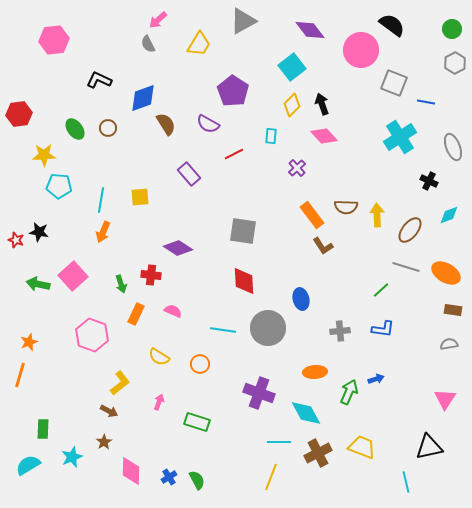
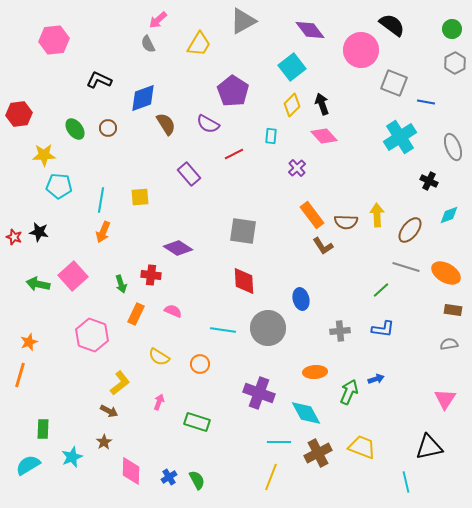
brown semicircle at (346, 207): moved 15 px down
red star at (16, 240): moved 2 px left, 3 px up
